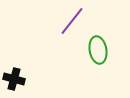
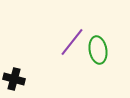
purple line: moved 21 px down
